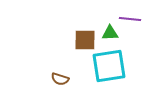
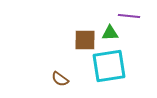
purple line: moved 1 px left, 3 px up
brown semicircle: rotated 18 degrees clockwise
